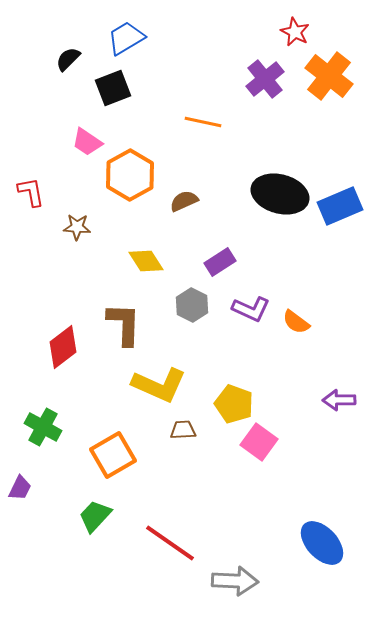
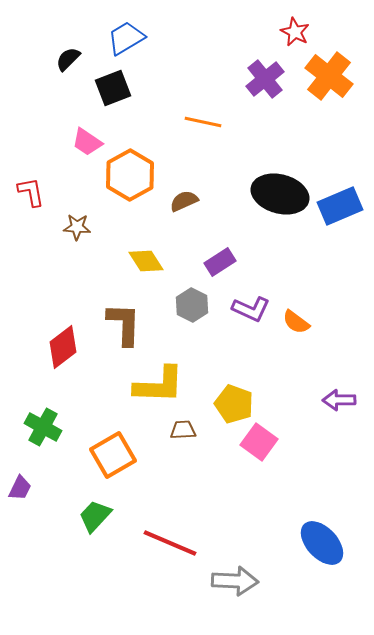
yellow L-shape: rotated 22 degrees counterclockwise
red line: rotated 12 degrees counterclockwise
